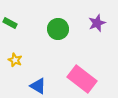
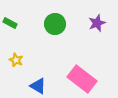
green circle: moved 3 px left, 5 px up
yellow star: moved 1 px right
